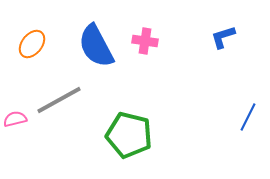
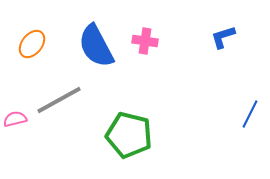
blue line: moved 2 px right, 3 px up
